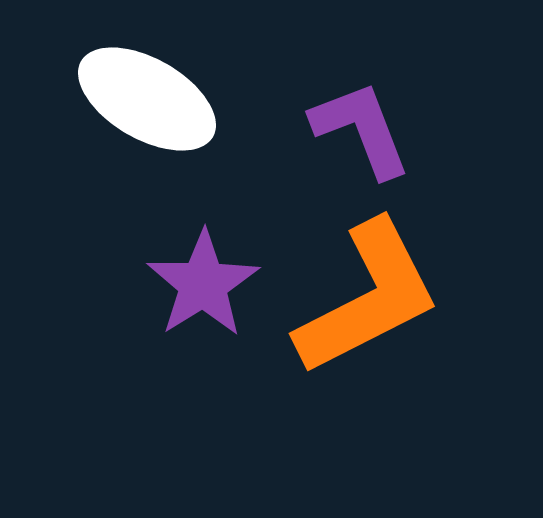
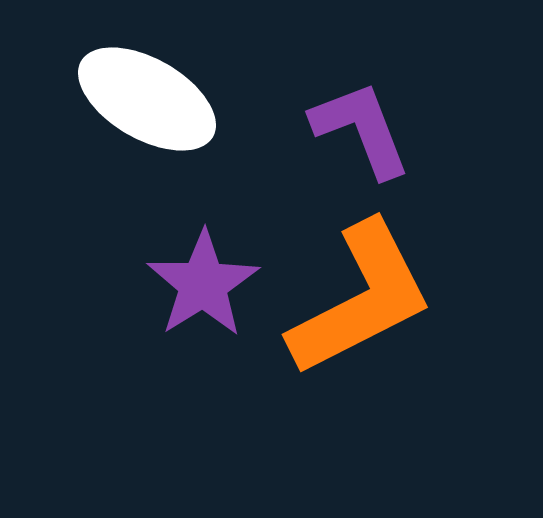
orange L-shape: moved 7 px left, 1 px down
